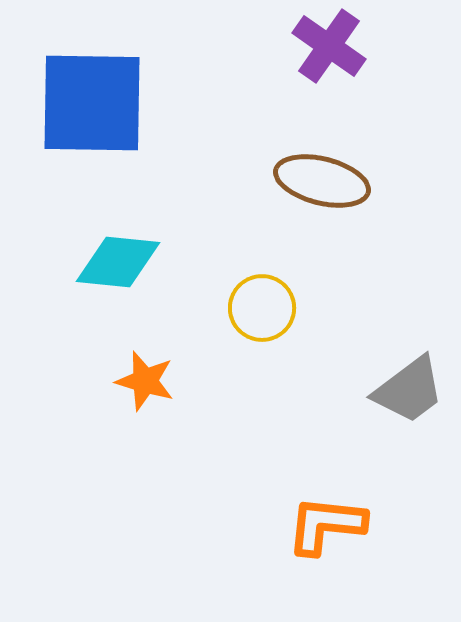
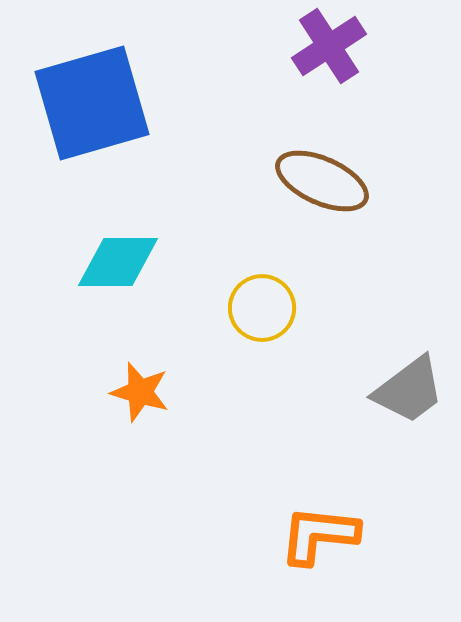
purple cross: rotated 22 degrees clockwise
blue square: rotated 17 degrees counterclockwise
brown ellipse: rotated 10 degrees clockwise
cyan diamond: rotated 6 degrees counterclockwise
orange star: moved 5 px left, 11 px down
orange L-shape: moved 7 px left, 10 px down
